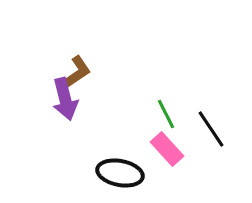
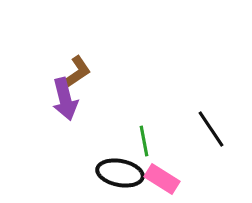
green line: moved 22 px left, 27 px down; rotated 16 degrees clockwise
pink rectangle: moved 5 px left, 30 px down; rotated 16 degrees counterclockwise
